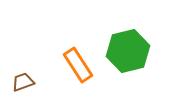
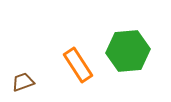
green hexagon: rotated 9 degrees clockwise
